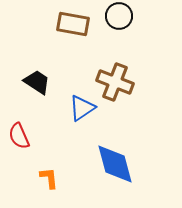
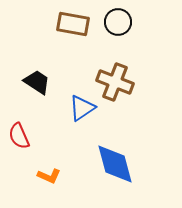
black circle: moved 1 px left, 6 px down
orange L-shape: moved 2 px up; rotated 120 degrees clockwise
